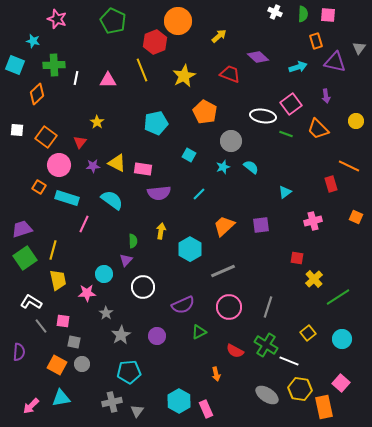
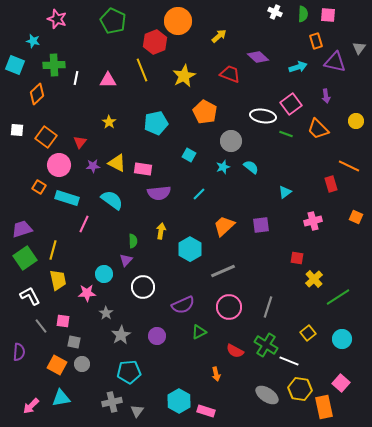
yellow star at (97, 122): moved 12 px right
white L-shape at (31, 302): moved 1 px left, 6 px up; rotated 30 degrees clockwise
pink rectangle at (206, 409): moved 2 px down; rotated 48 degrees counterclockwise
